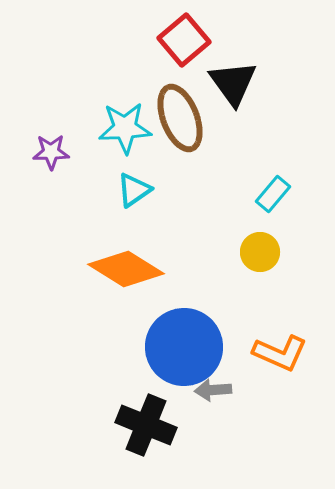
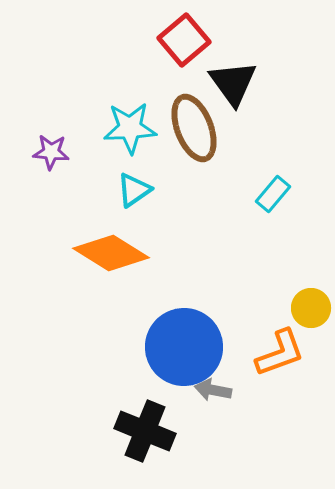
brown ellipse: moved 14 px right, 10 px down
cyan star: moved 5 px right
purple star: rotated 6 degrees clockwise
yellow circle: moved 51 px right, 56 px down
orange diamond: moved 15 px left, 16 px up
orange L-shape: rotated 44 degrees counterclockwise
gray arrow: rotated 15 degrees clockwise
black cross: moved 1 px left, 6 px down
